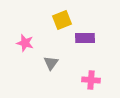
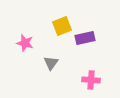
yellow square: moved 6 px down
purple rectangle: rotated 12 degrees counterclockwise
